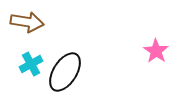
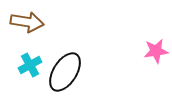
pink star: rotated 30 degrees clockwise
cyan cross: moved 1 px left, 1 px down
